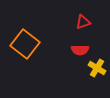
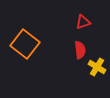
red semicircle: rotated 96 degrees counterclockwise
yellow cross: moved 1 px up
